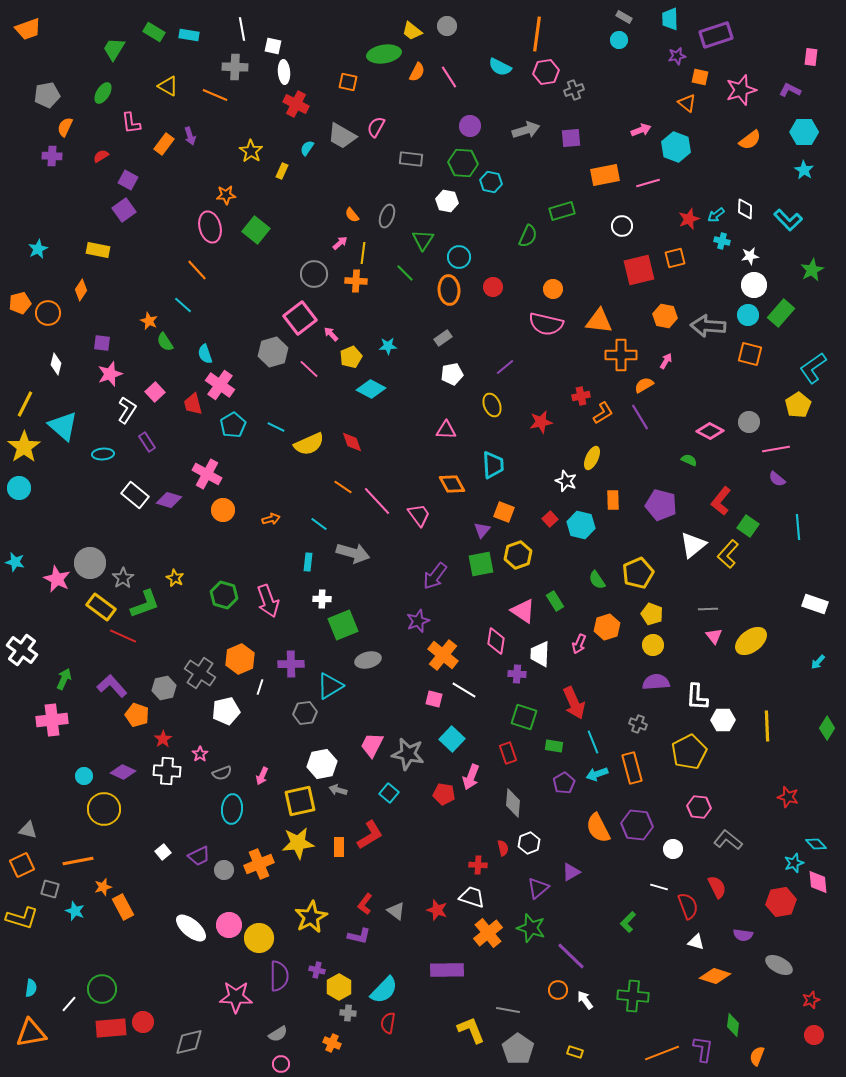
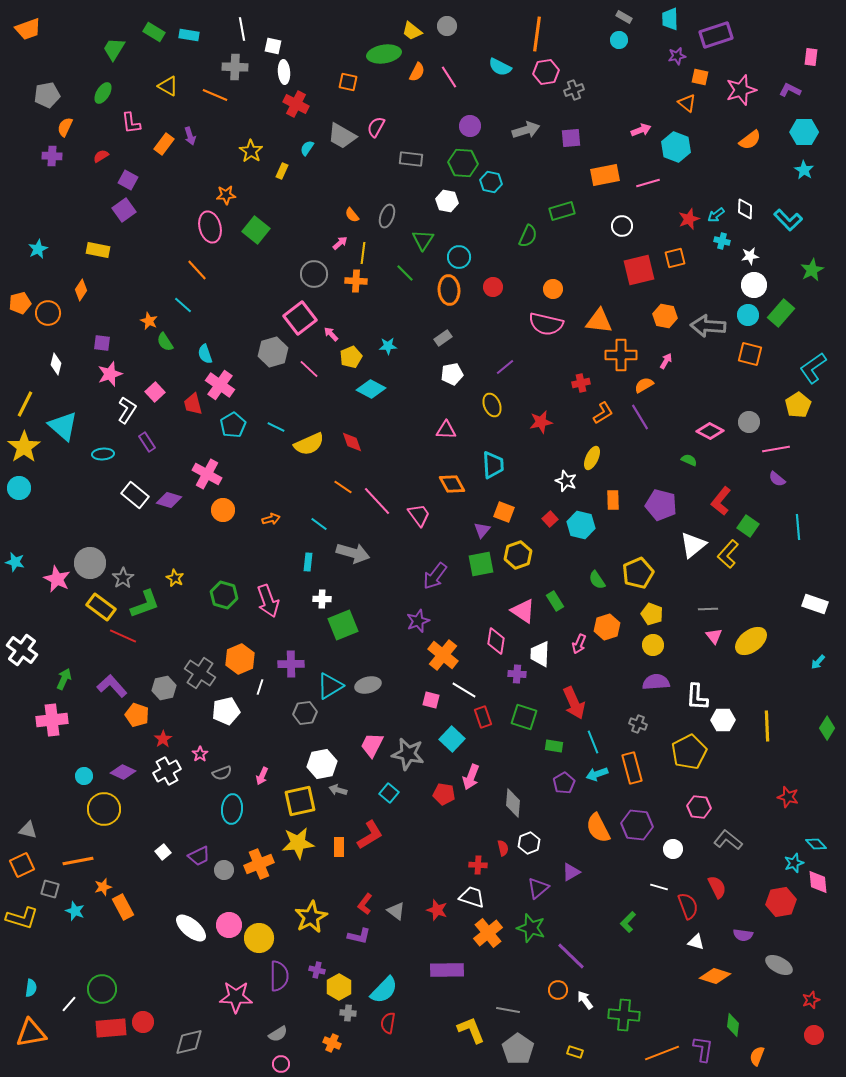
red cross at (581, 396): moved 13 px up
gray ellipse at (368, 660): moved 25 px down
pink square at (434, 699): moved 3 px left, 1 px down
red rectangle at (508, 753): moved 25 px left, 36 px up
white cross at (167, 771): rotated 32 degrees counterclockwise
green cross at (633, 996): moved 9 px left, 19 px down
